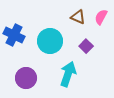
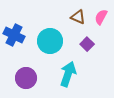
purple square: moved 1 px right, 2 px up
